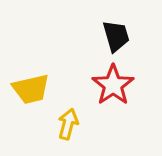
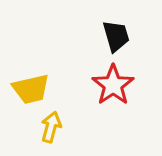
yellow arrow: moved 17 px left, 3 px down
